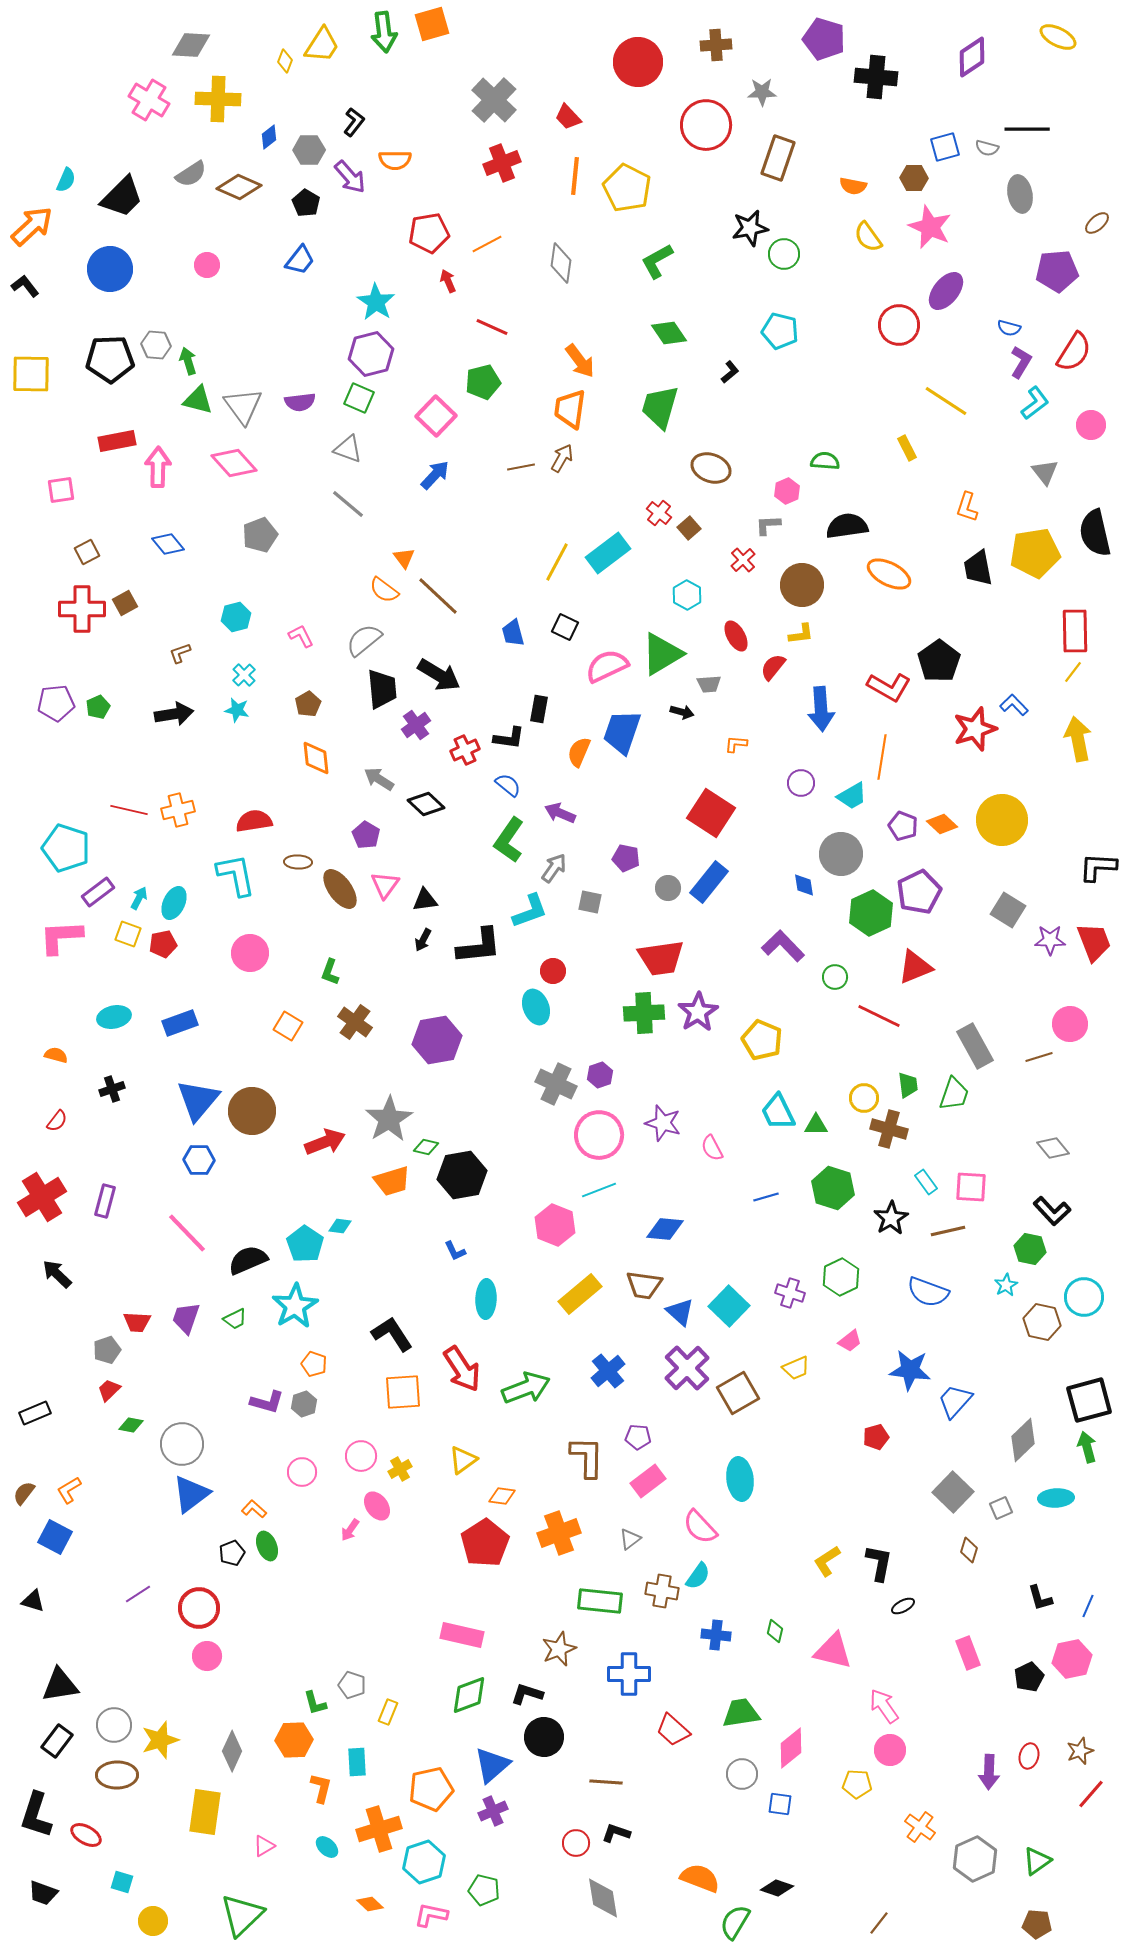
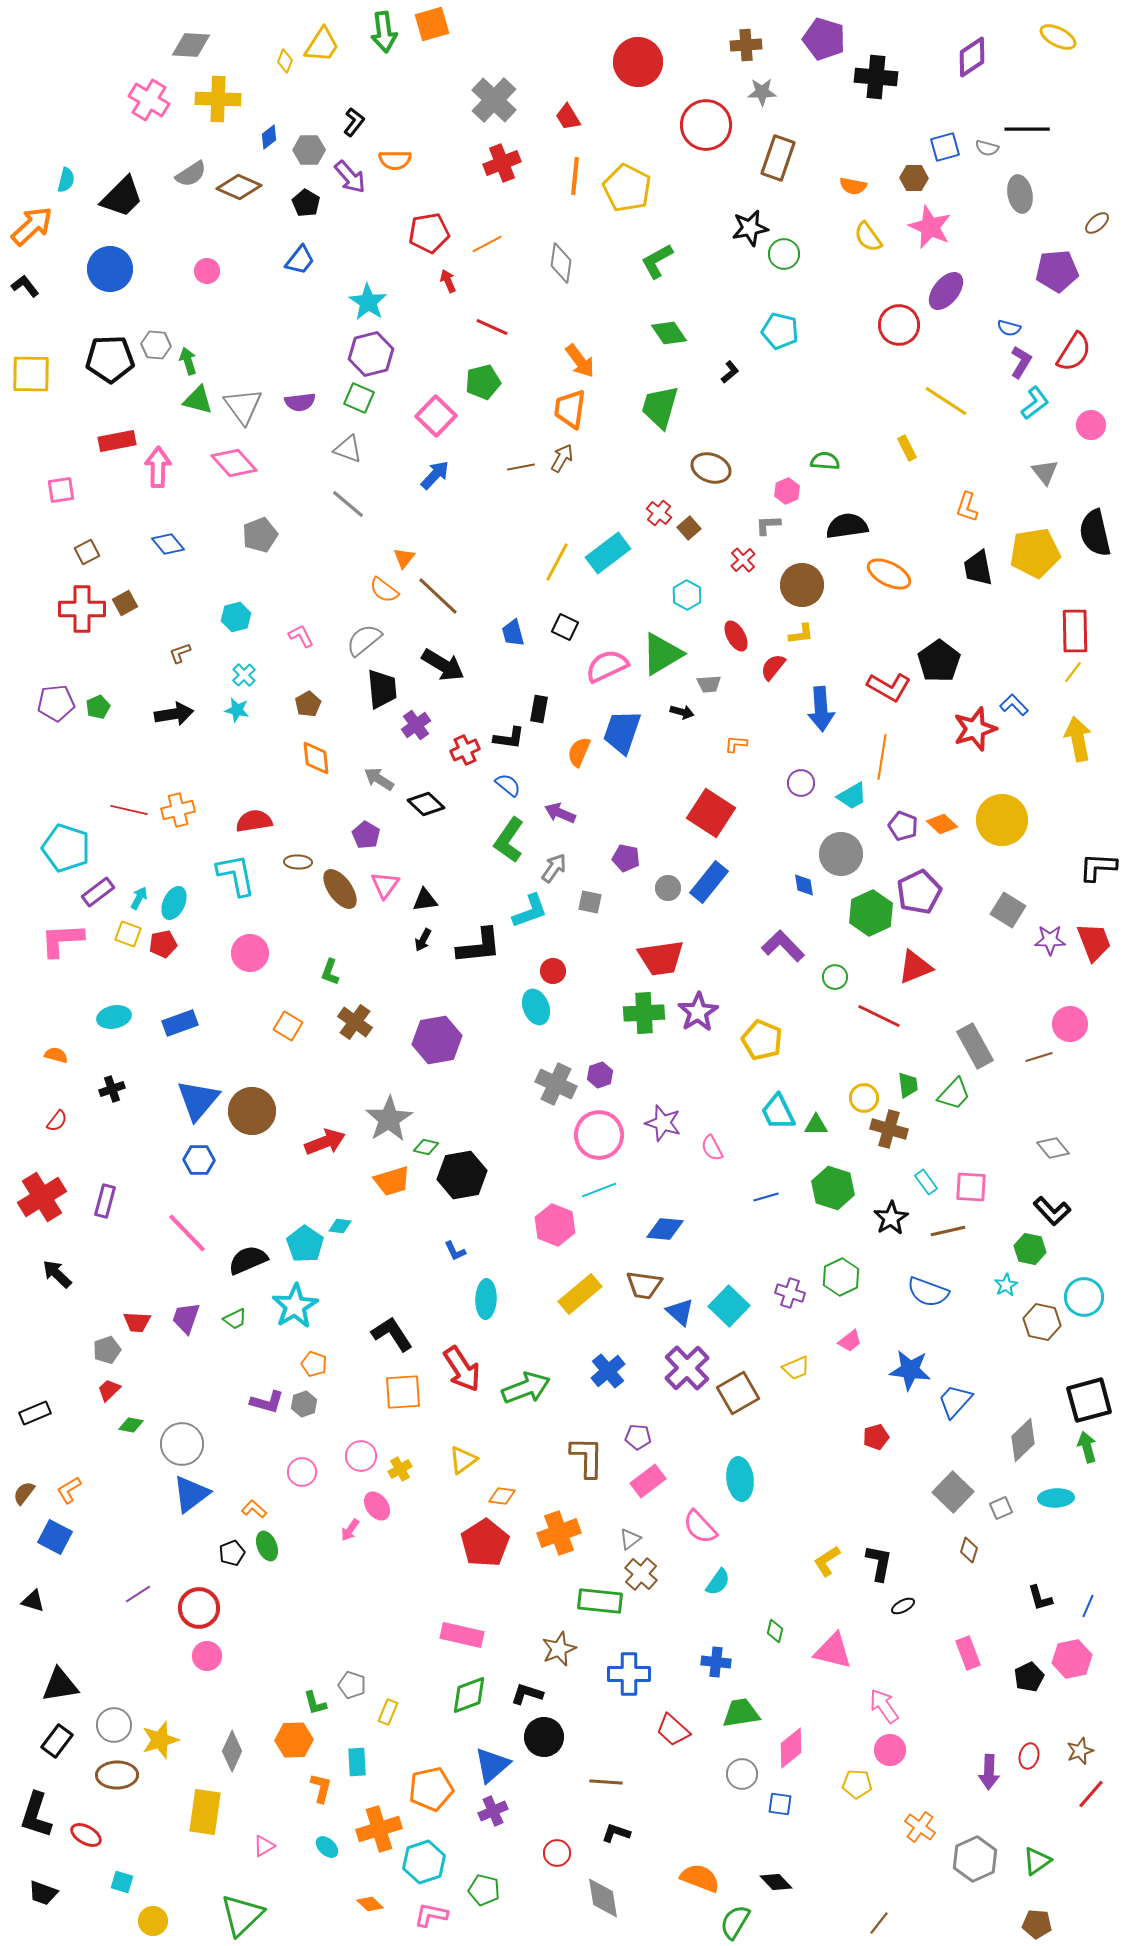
brown cross at (716, 45): moved 30 px right
red trapezoid at (568, 117): rotated 12 degrees clockwise
cyan semicircle at (66, 180): rotated 10 degrees counterclockwise
pink circle at (207, 265): moved 6 px down
cyan star at (376, 302): moved 8 px left
orange triangle at (404, 558): rotated 15 degrees clockwise
black arrow at (439, 675): moved 4 px right, 10 px up
pink L-shape at (61, 937): moved 1 px right, 3 px down
green trapezoid at (954, 1094): rotated 24 degrees clockwise
cyan semicircle at (698, 1576): moved 20 px right, 6 px down
brown cross at (662, 1591): moved 21 px left, 17 px up; rotated 32 degrees clockwise
blue cross at (716, 1635): moved 27 px down
red circle at (576, 1843): moved 19 px left, 10 px down
black diamond at (777, 1888): moved 1 px left, 6 px up; rotated 28 degrees clockwise
